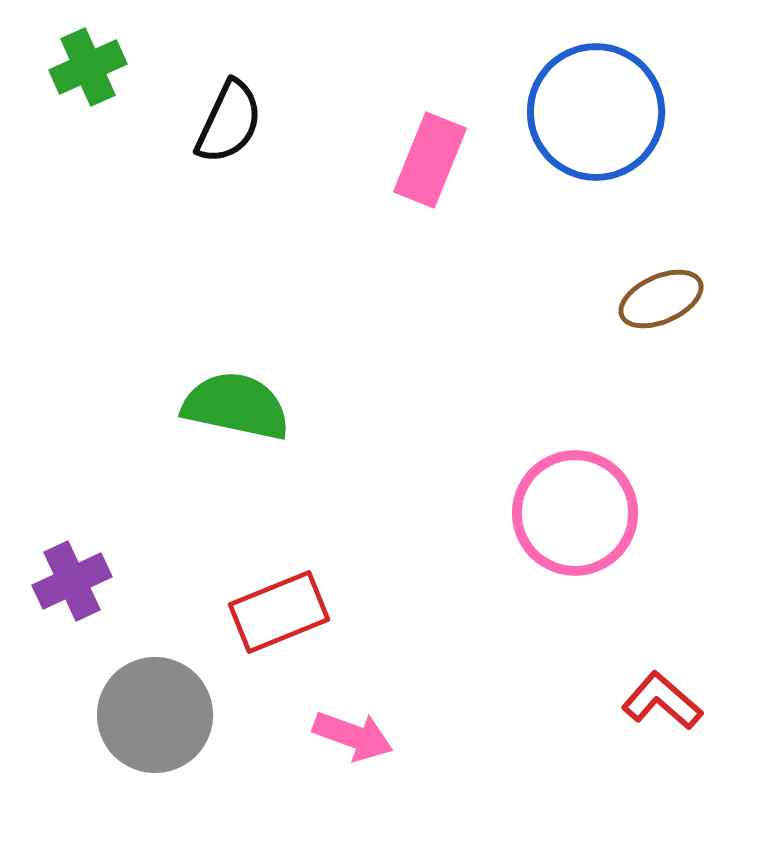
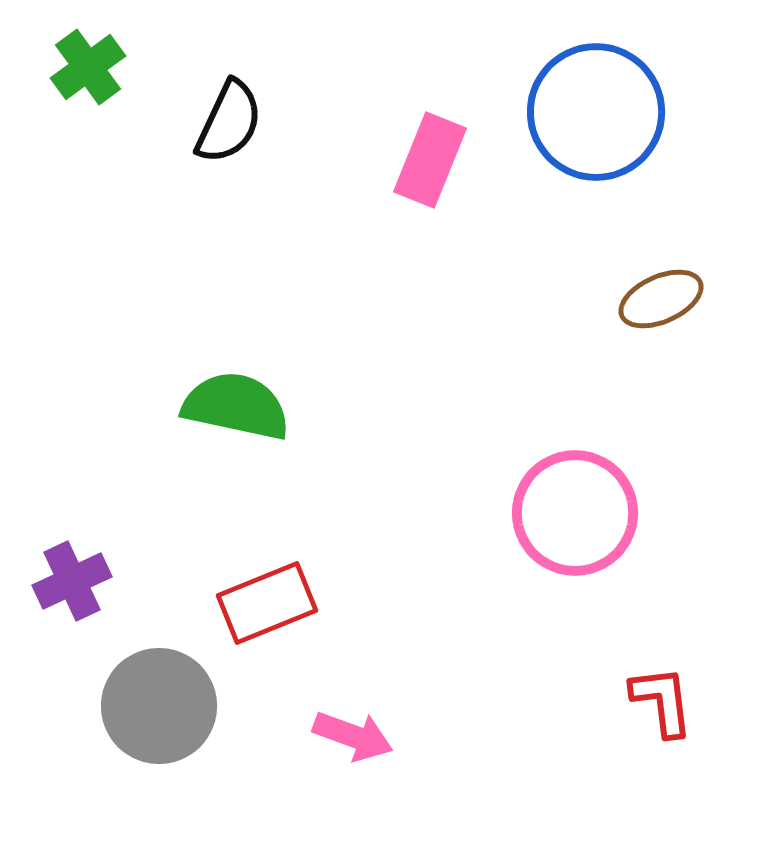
green cross: rotated 12 degrees counterclockwise
red rectangle: moved 12 px left, 9 px up
red L-shape: rotated 42 degrees clockwise
gray circle: moved 4 px right, 9 px up
